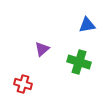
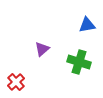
red cross: moved 7 px left, 2 px up; rotated 30 degrees clockwise
